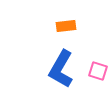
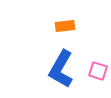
orange rectangle: moved 1 px left
